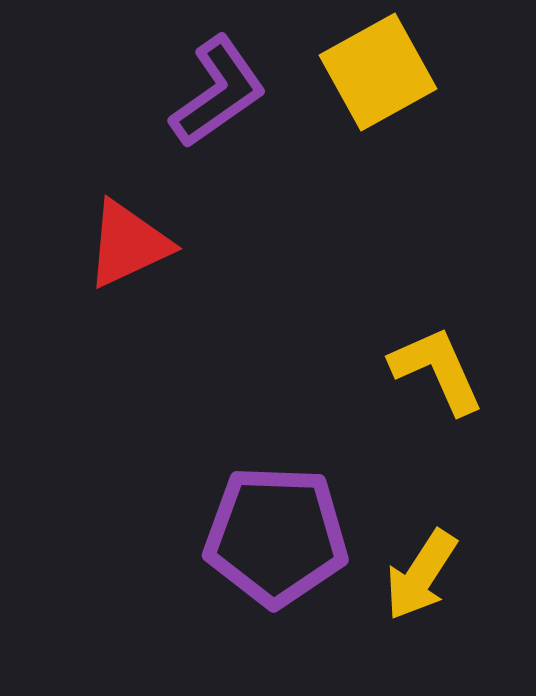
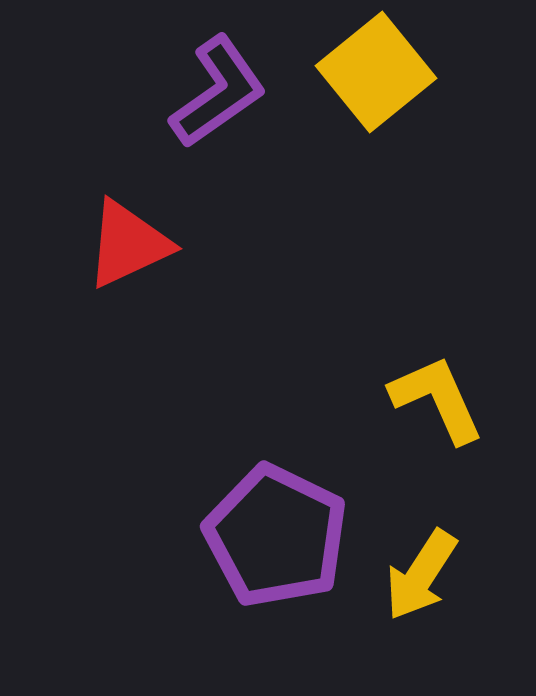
yellow square: moved 2 px left; rotated 10 degrees counterclockwise
yellow L-shape: moved 29 px down
purple pentagon: rotated 24 degrees clockwise
